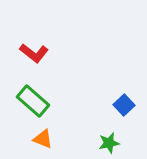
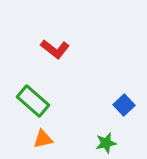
red L-shape: moved 21 px right, 4 px up
orange triangle: rotated 35 degrees counterclockwise
green star: moved 3 px left
